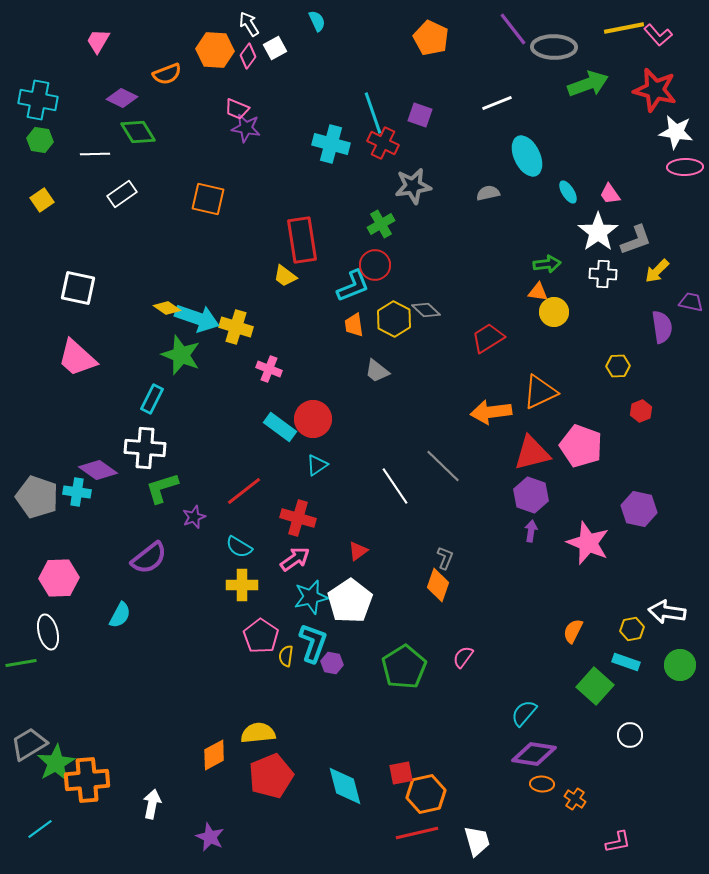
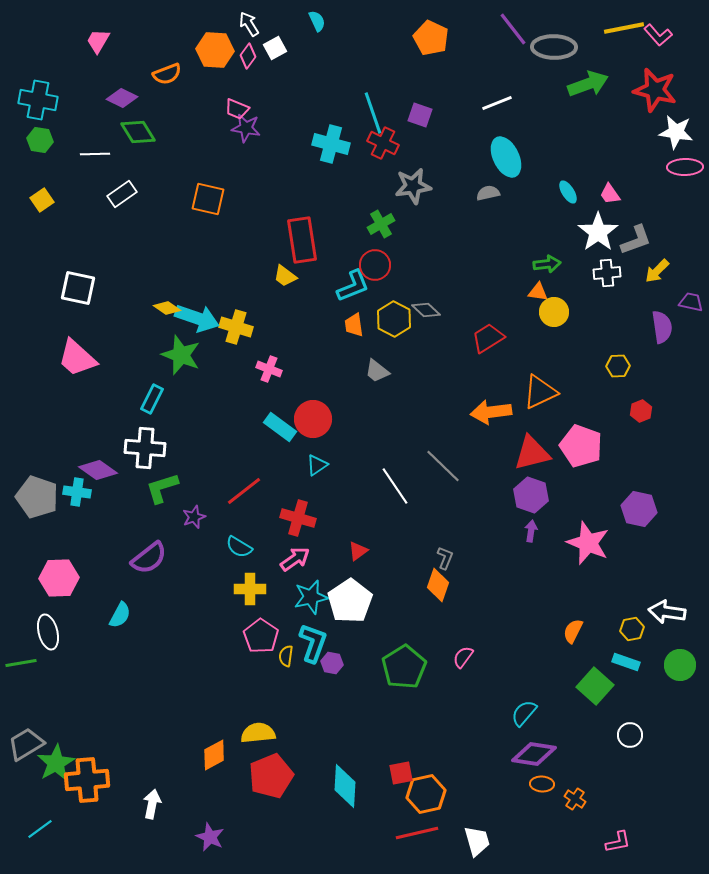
cyan ellipse at (527, 156): moved 21 px left, 1 px down
white cross at (603, 274): moved 4 px right, 1 px up; rotated 8 degrees counterclockwise
yellow cross at (242, 585): moved 8 px right, 4 px down
gray trapezoid at (29, 744): moved 3 px left
cyan diamond at (345, 786): rotated 18 degrees clockwise
